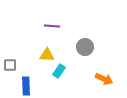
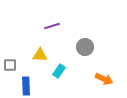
purple line: rotated 21 degrees counterclockwise
yellow triangle: moved 7 px left
